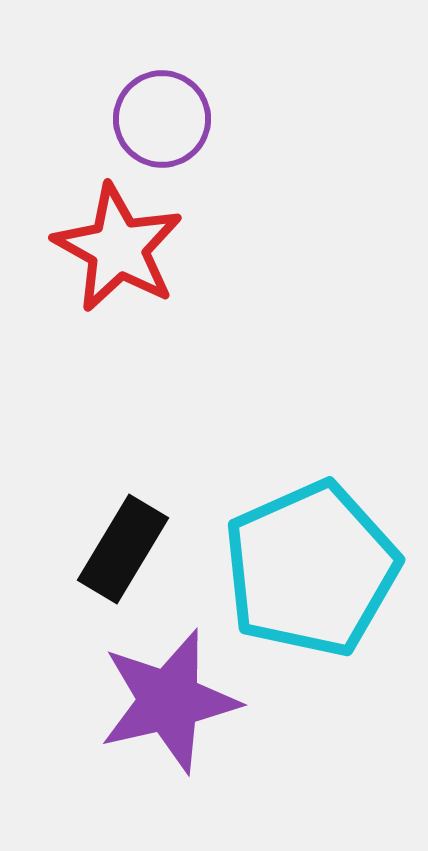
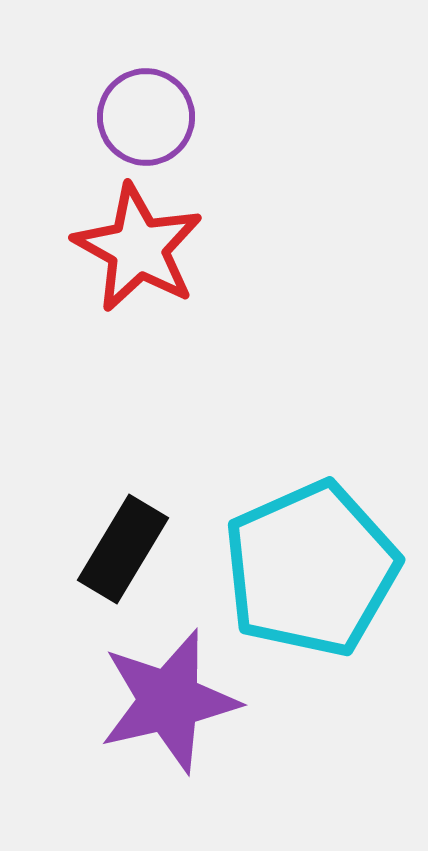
purple circle: moved 16 px left, 2 px up
red star: moved 20 px right
